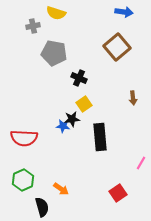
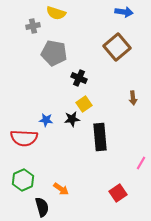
blue star: moved 17 px left, 6 px up
